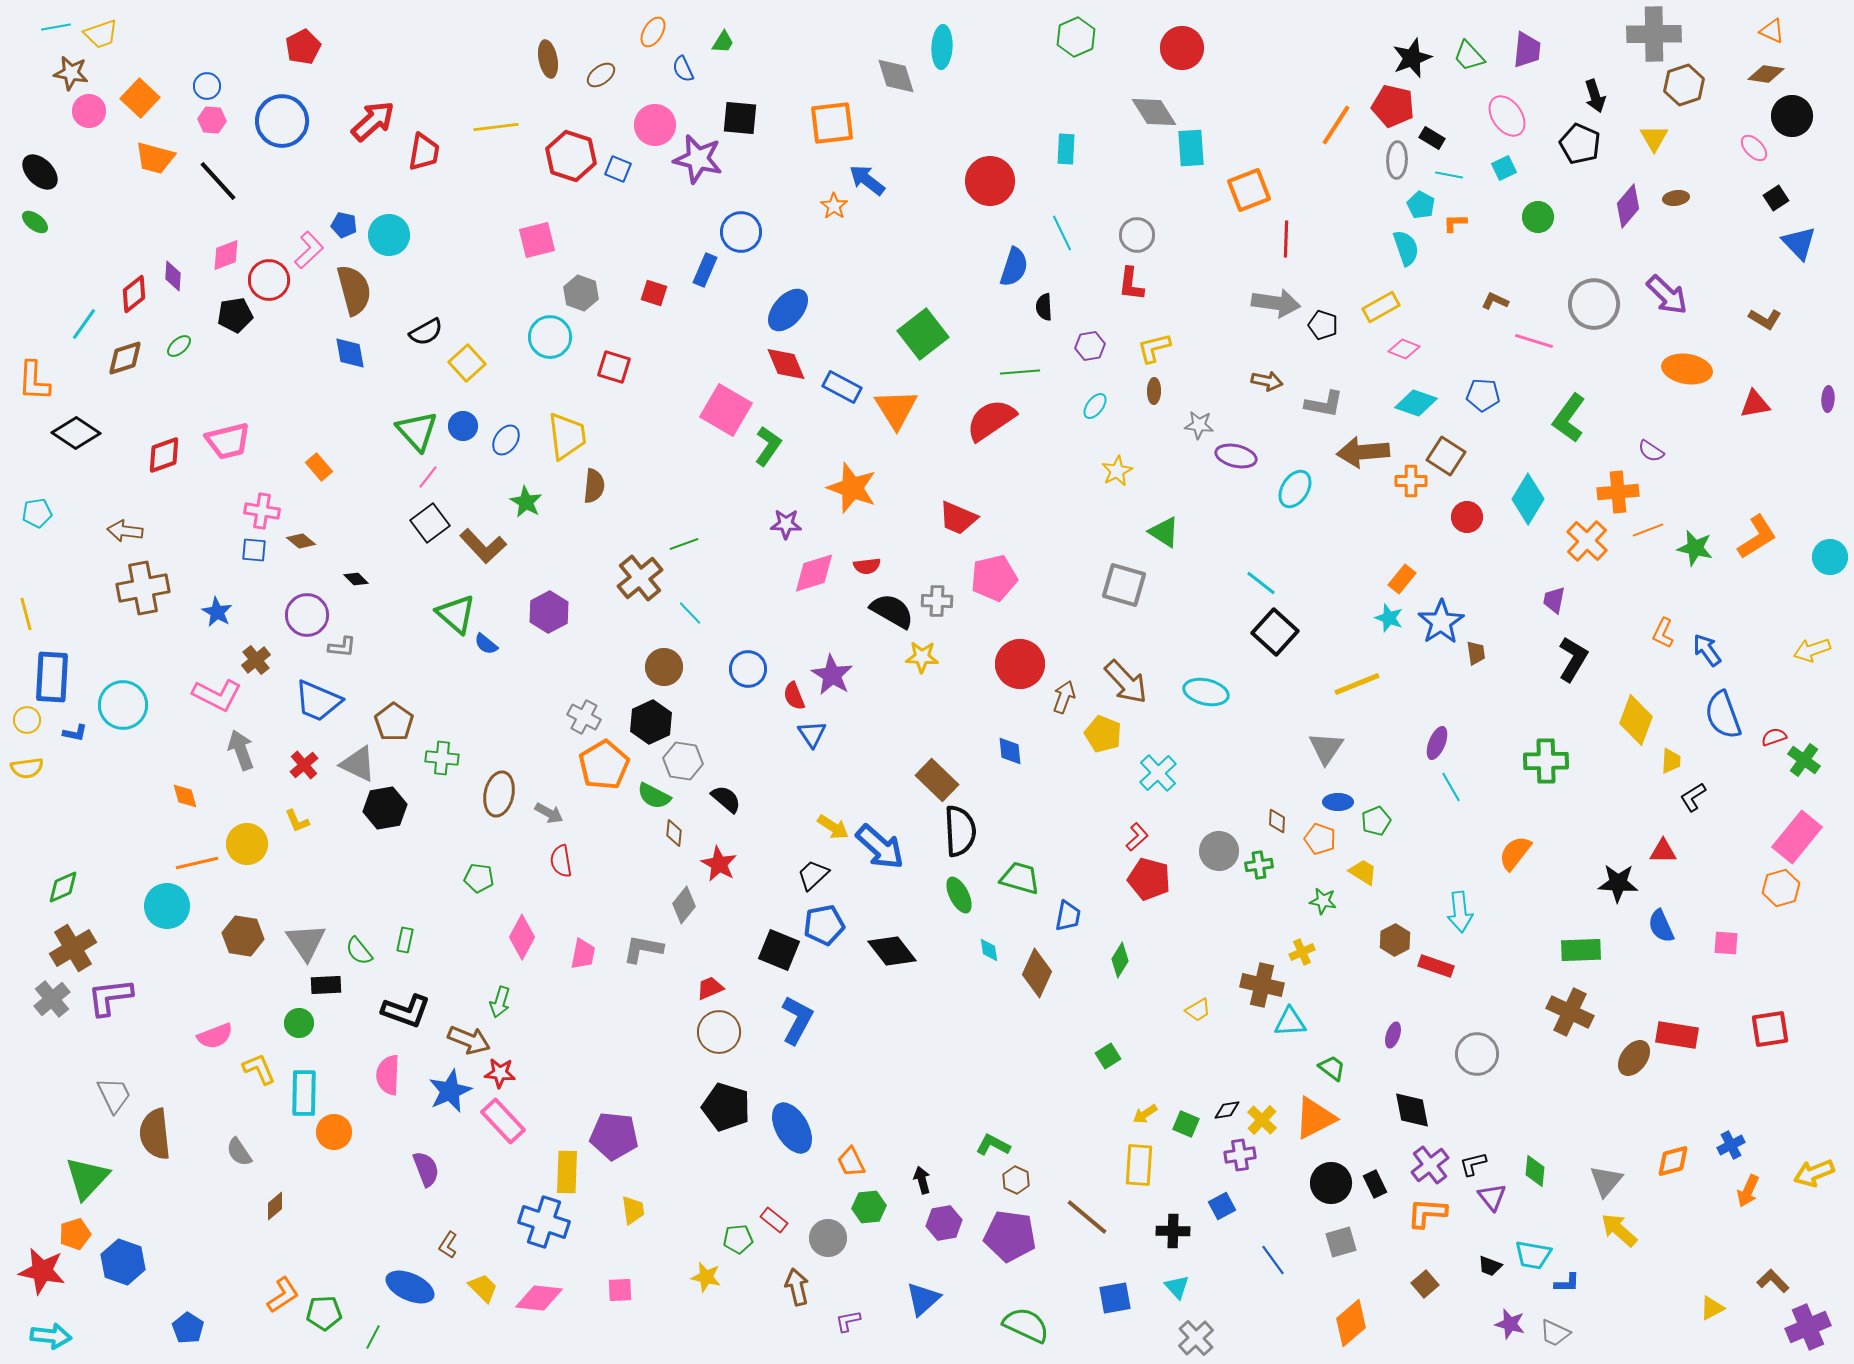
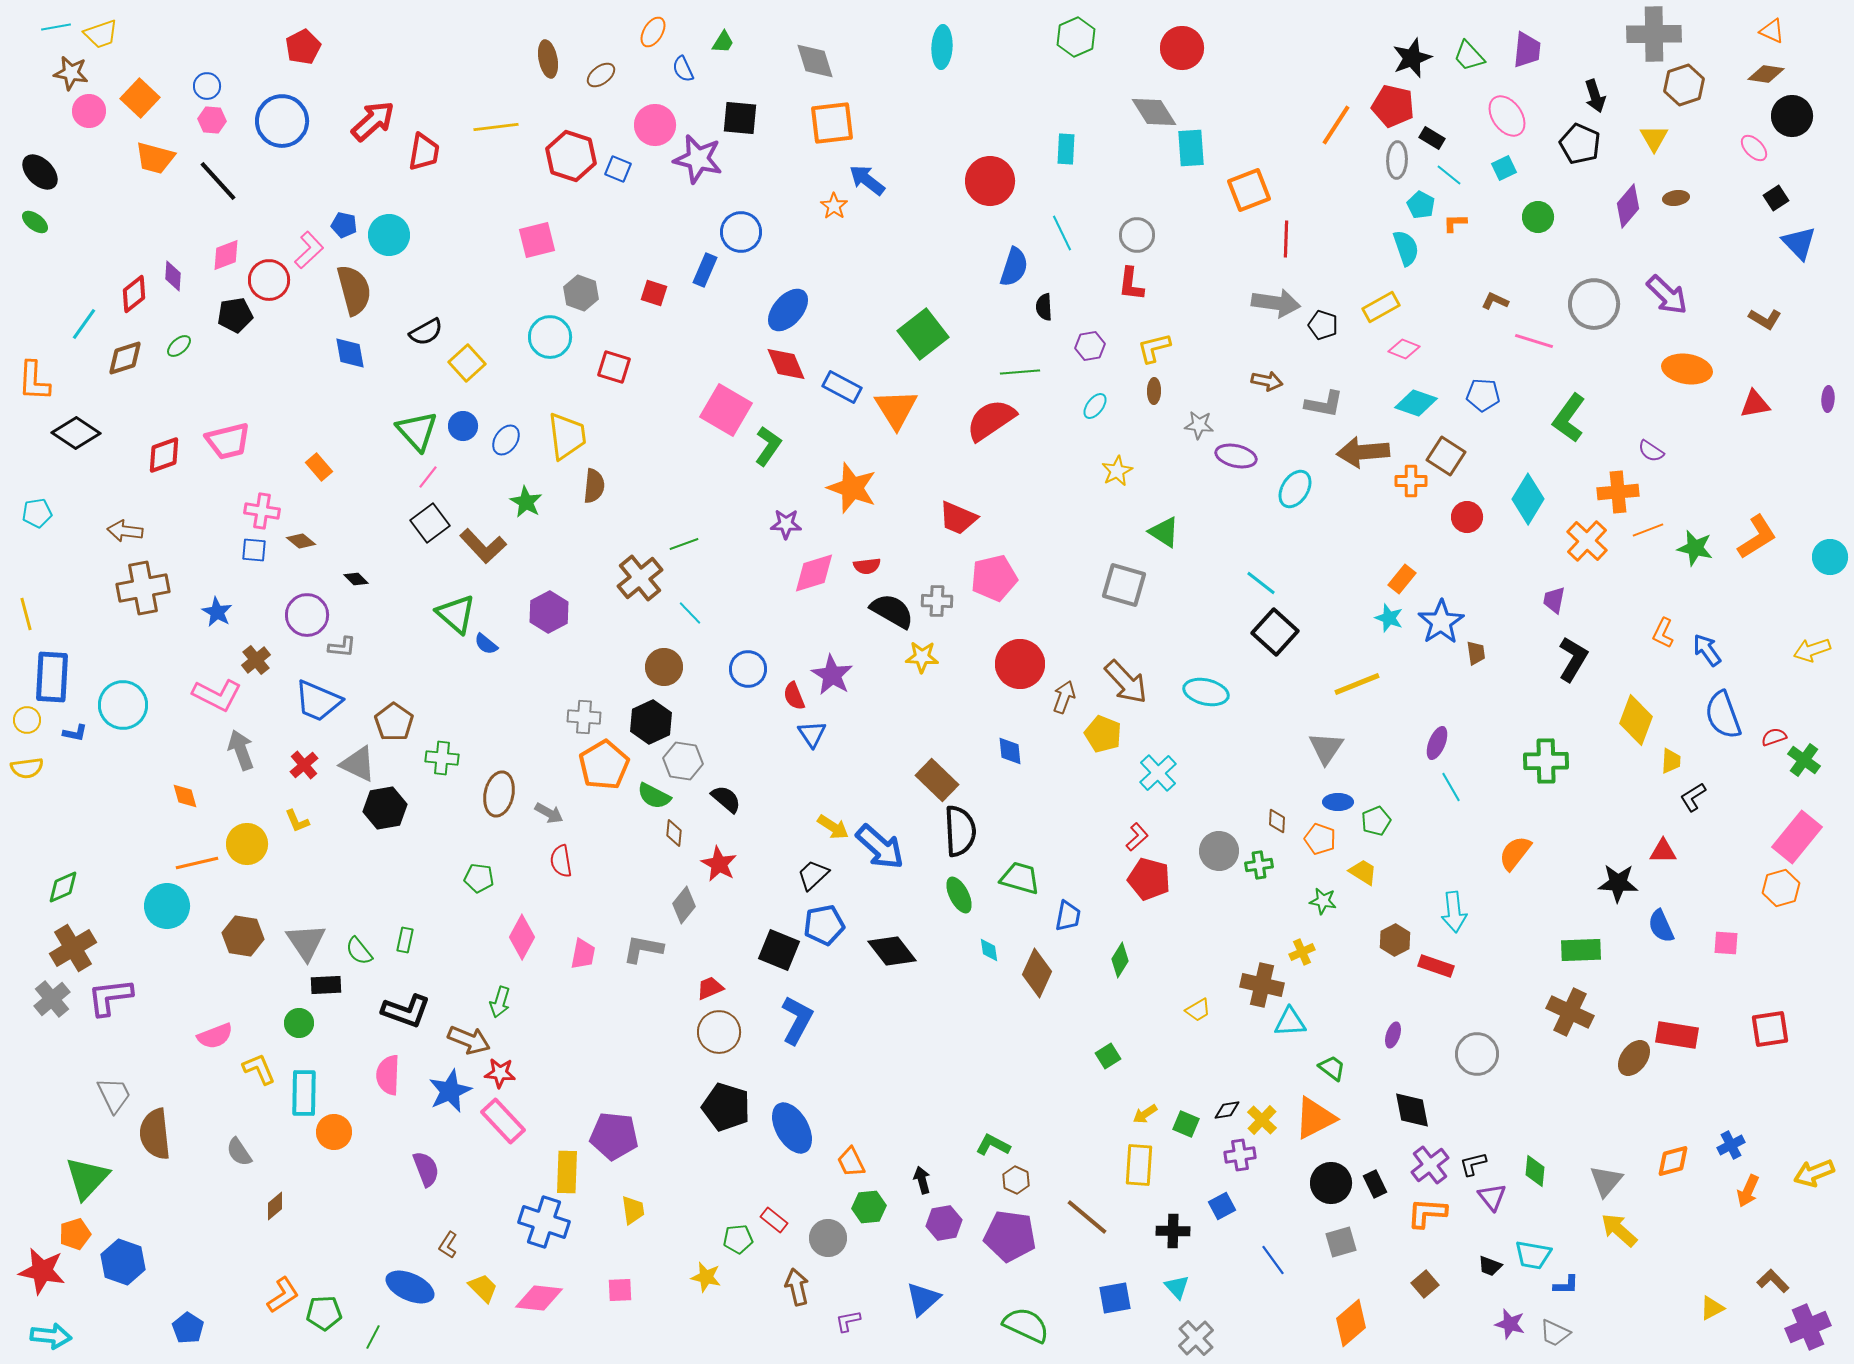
gray diamond at (896, 76): moved 81 px left, 15 px up
cyan line at (1449, 175): rotated 28 degrees clockwise
gray cross at (584, 717): rotated 24 degrees counterclockwise
cyan arrow at (1460, 912): moved 6 px left
blue L-shape at (1567, 1283): moved 1 px left, 2 px down
